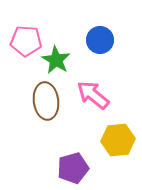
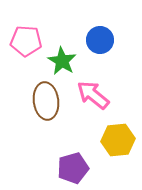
green star: moved 6 px right, 1 px down
